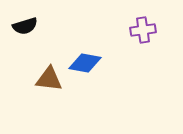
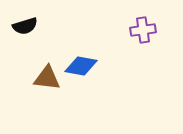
blue diamond: moved 4 px left, 3 px down
brown triangle: moved 2 px left, 1 px up
